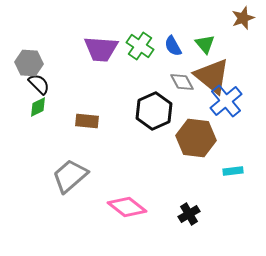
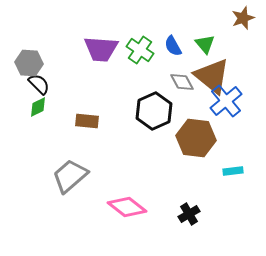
green cross: moved 4 px down
